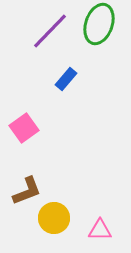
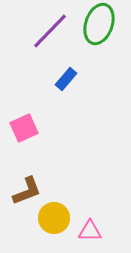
pink square: rotated 12 degrees clockwise
pink triangle: moved 10 px left, 1 px down
